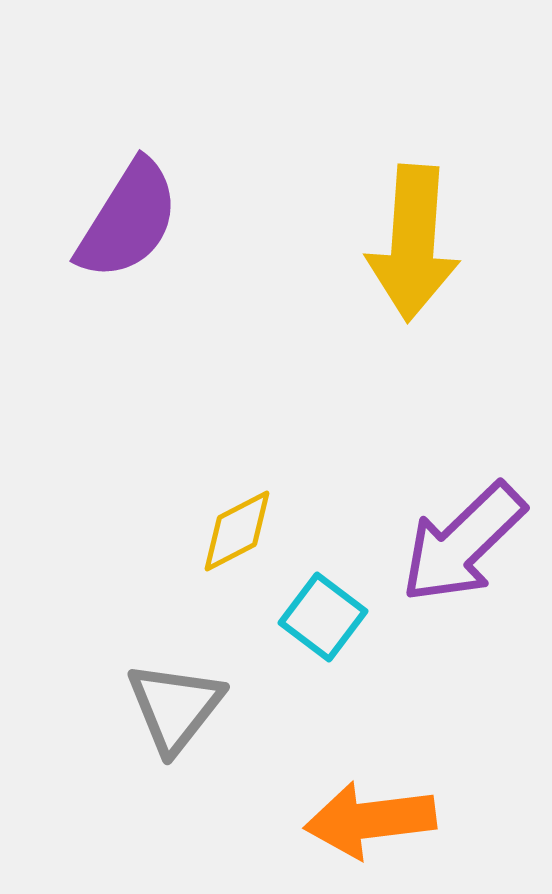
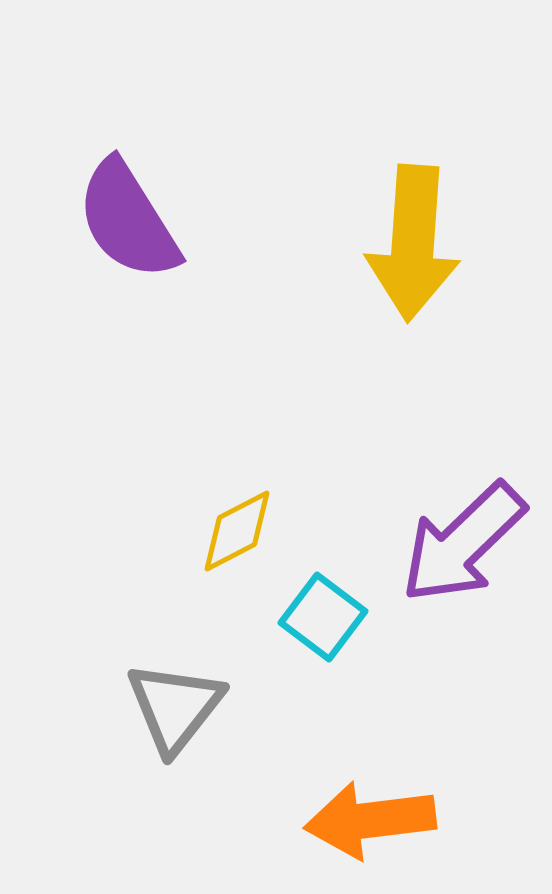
purple semicircle: rotated 116 degrees clockwise
